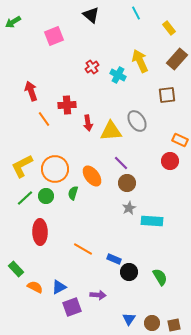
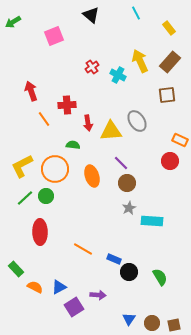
brown rectangle at (177, 59): moved 7 px left, 3 px down
orange ellipse at (92, 176): rotated 20 degrees clockwise
green semicircle at (73, 193): moved 48 px up; rotated 80 degrees clockwise
purple square at (72, 307): moved 2 px right; rotated 12 degrees counterclockwise
